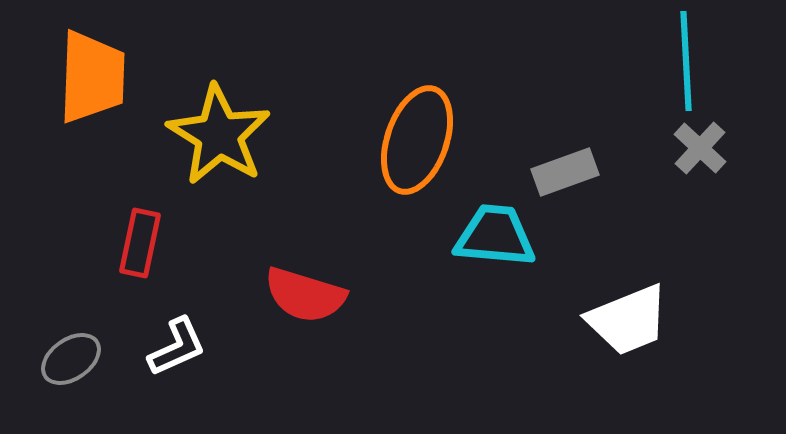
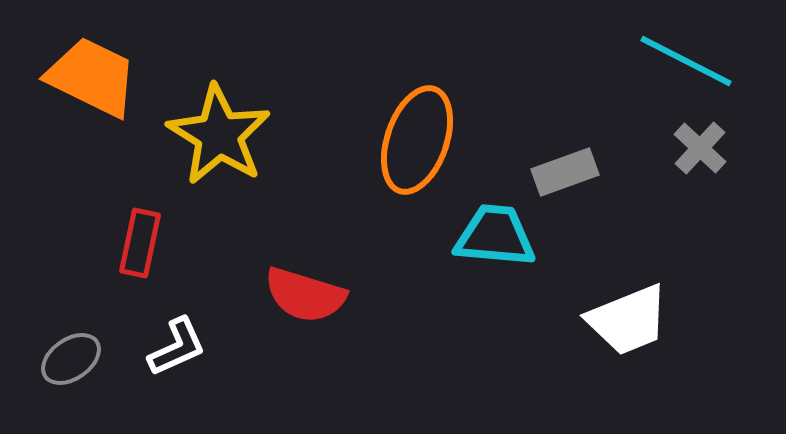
cyan line: rotated 60 degrees counterclockwise
orange trapezoid: rotated 66 degrees counterclockwise
